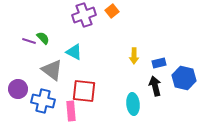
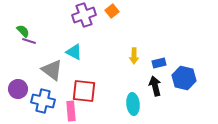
green semicircle: moved 20 px left, 7 px up
